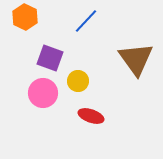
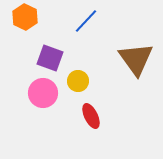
red ellipse: rotated 45 degrees clockwise
